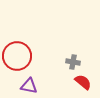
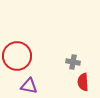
red semicircle: rotated 132 degrees counterclockwise
